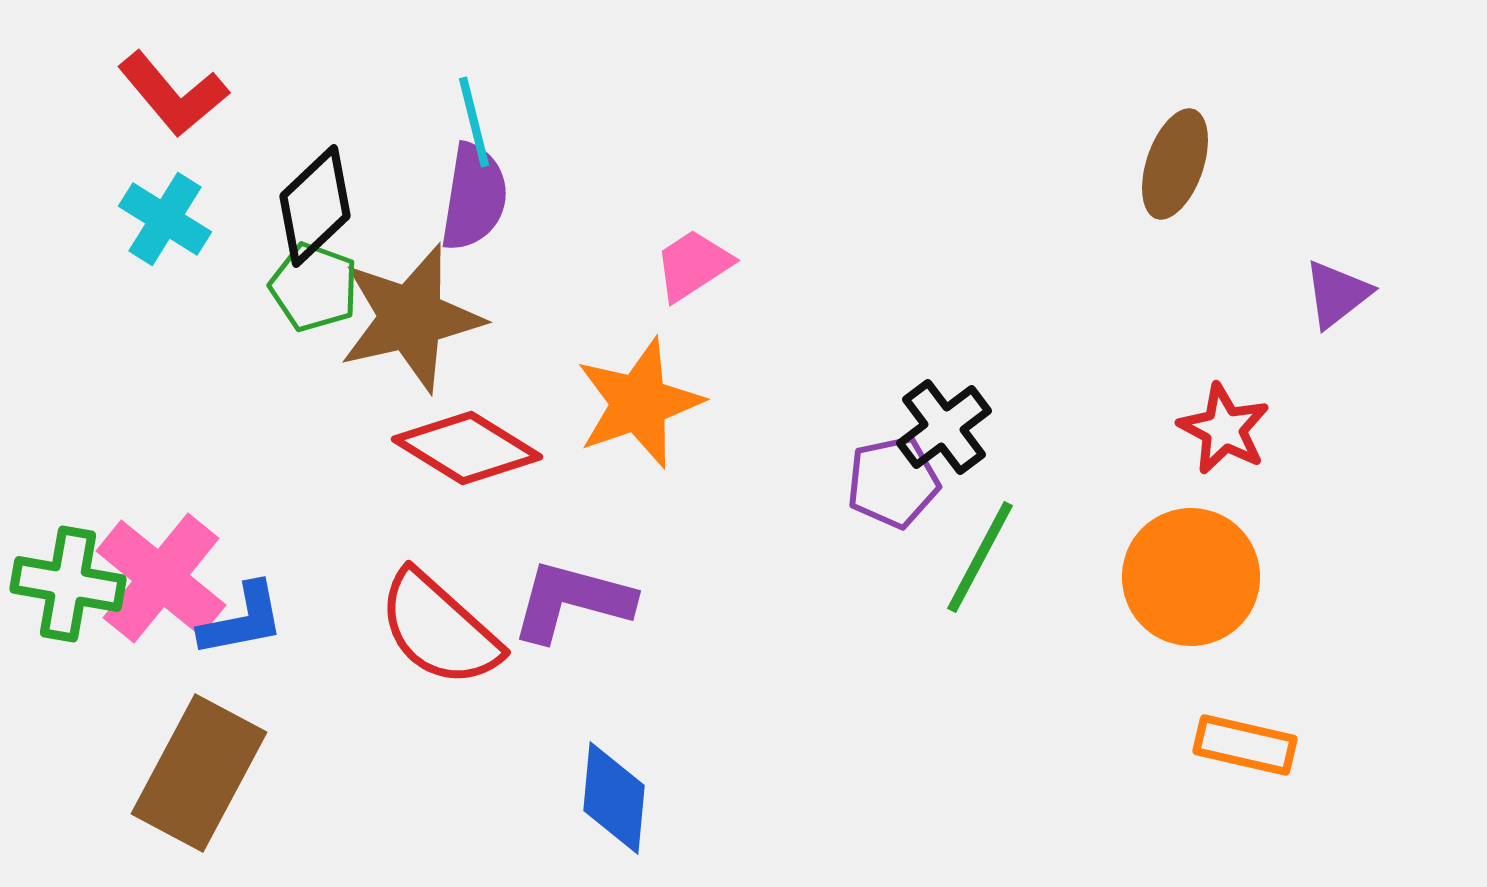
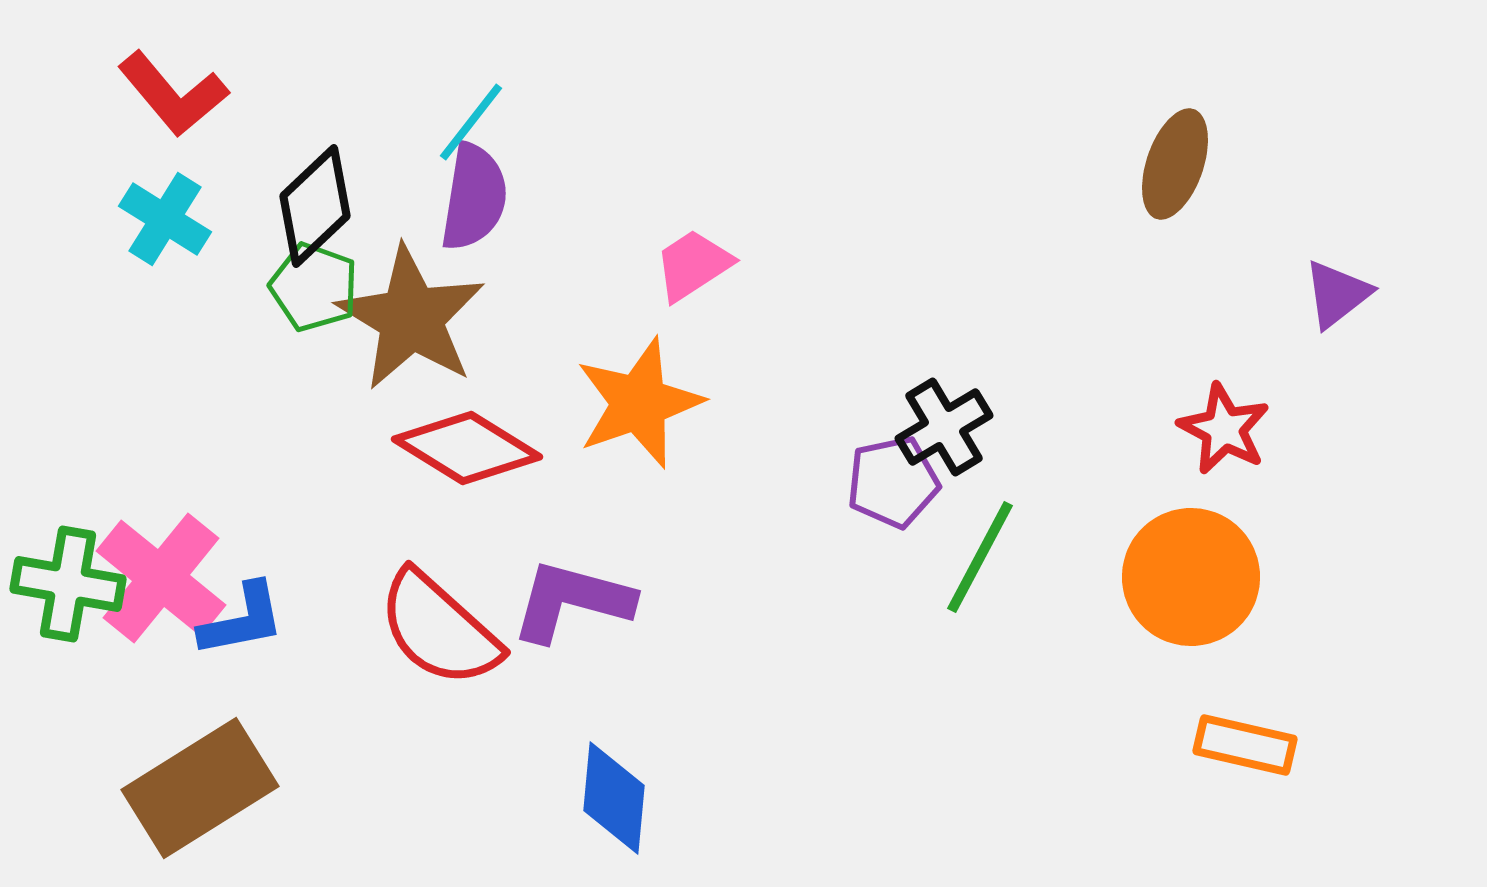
cyan line: moved 3 px left; rotated 52 degrees clockwise
brown star: rotated 28 degrees counterclockwise
black cross: rotated 6 degrees clockwise
brown rectangle: moved 1 px right, 15 px down; rotated 30 degrees clockwise
